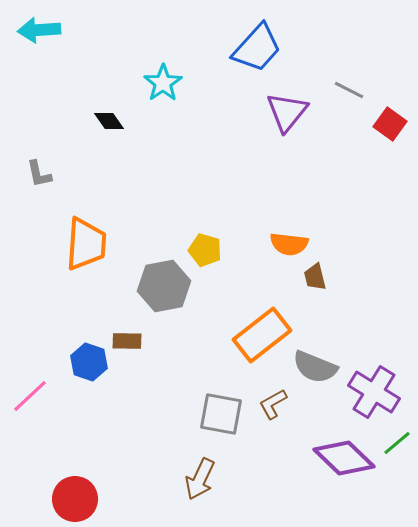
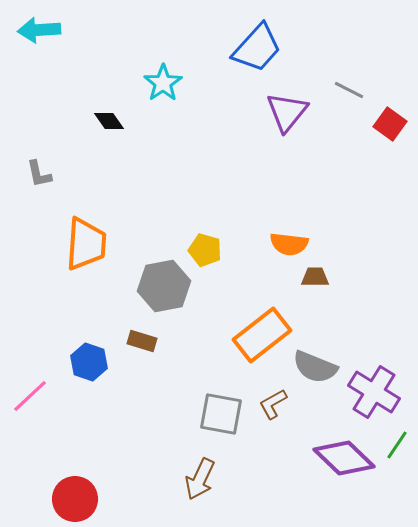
brown trapezoid: rotated 104 degrees clockwise
brown rectangle: moved 15 px right; rotated 16 degrees clockwise
green line: moved 2 px down; rotated 16 degrees counterclockwise
